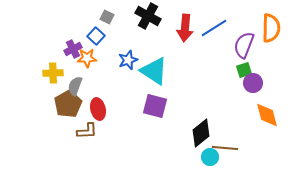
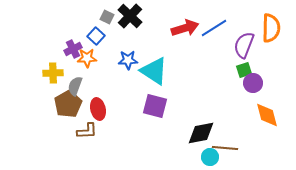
black cross: moved 18 px left; rotated 15 degrees clockwise
red arrow: rotated 112 degrees counterclockwise
blue star: rotated 18 degrees clockwise
black diamond: rotated 28 degrees clockwise
